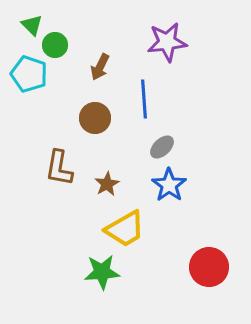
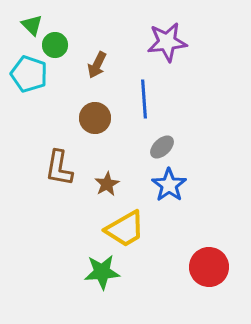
brown arrow: moved 3 px left, 2 px up
